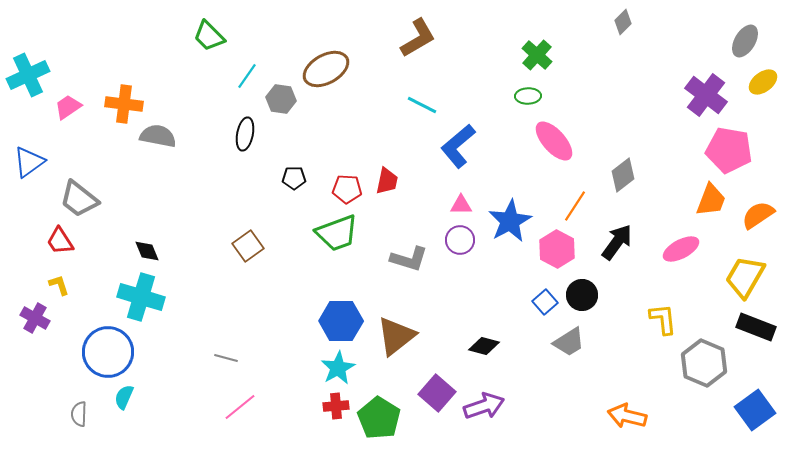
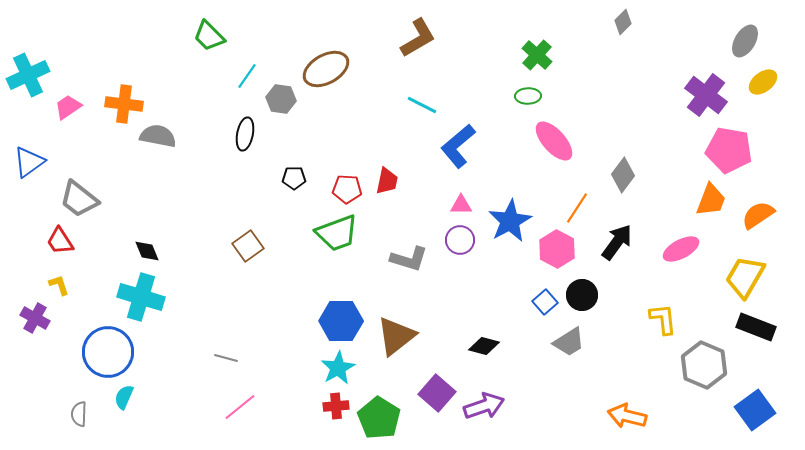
gray diamond at (623, 175): rotated 16 degrees counterclockwise
orange line at (575, 206): moved 2 px right, 2 px down
gray hexagon at (704, 363): moved 2 px down
